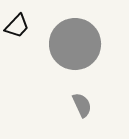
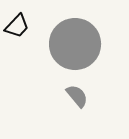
gray semicircle: moved 5 px left, 9 px up; rotated 15 degrees counterclockwise
